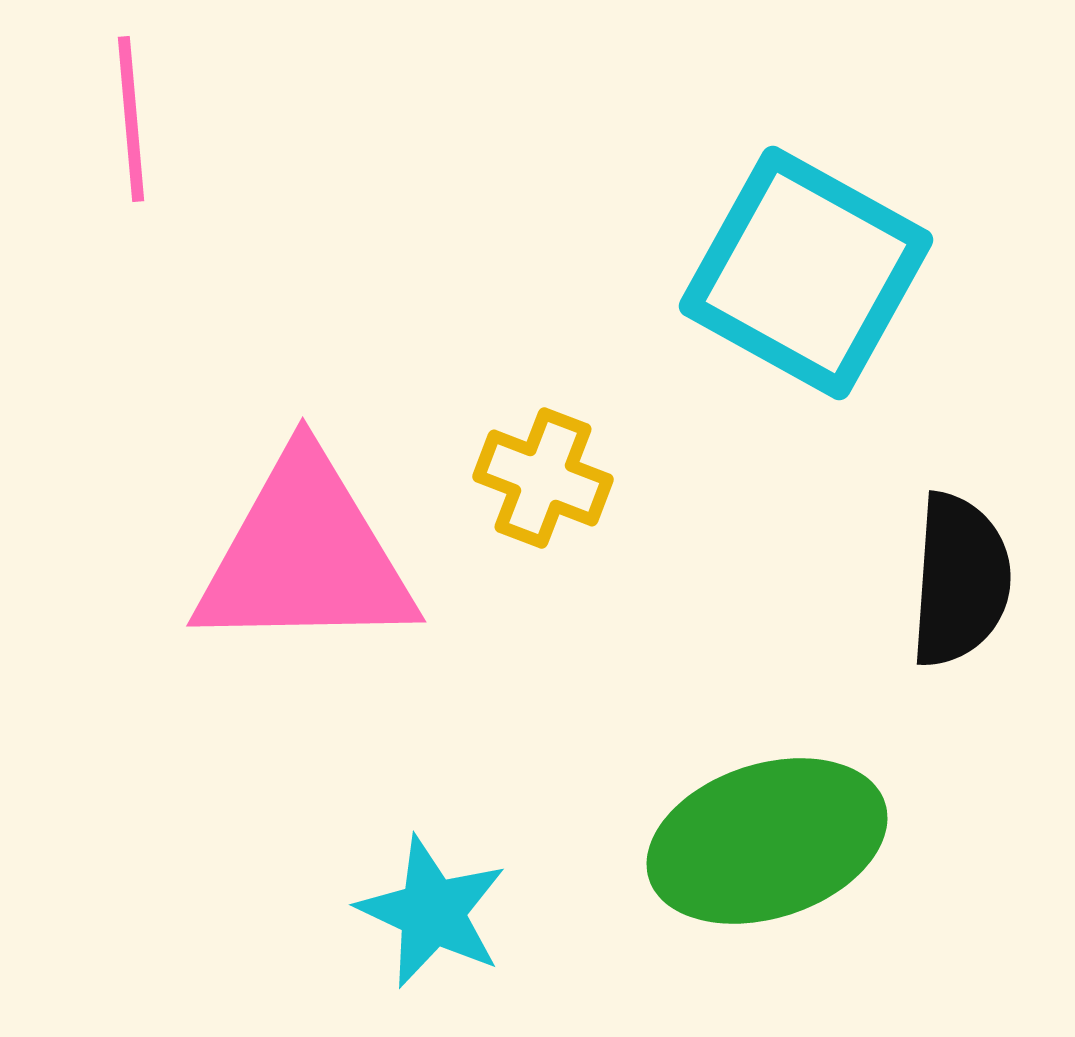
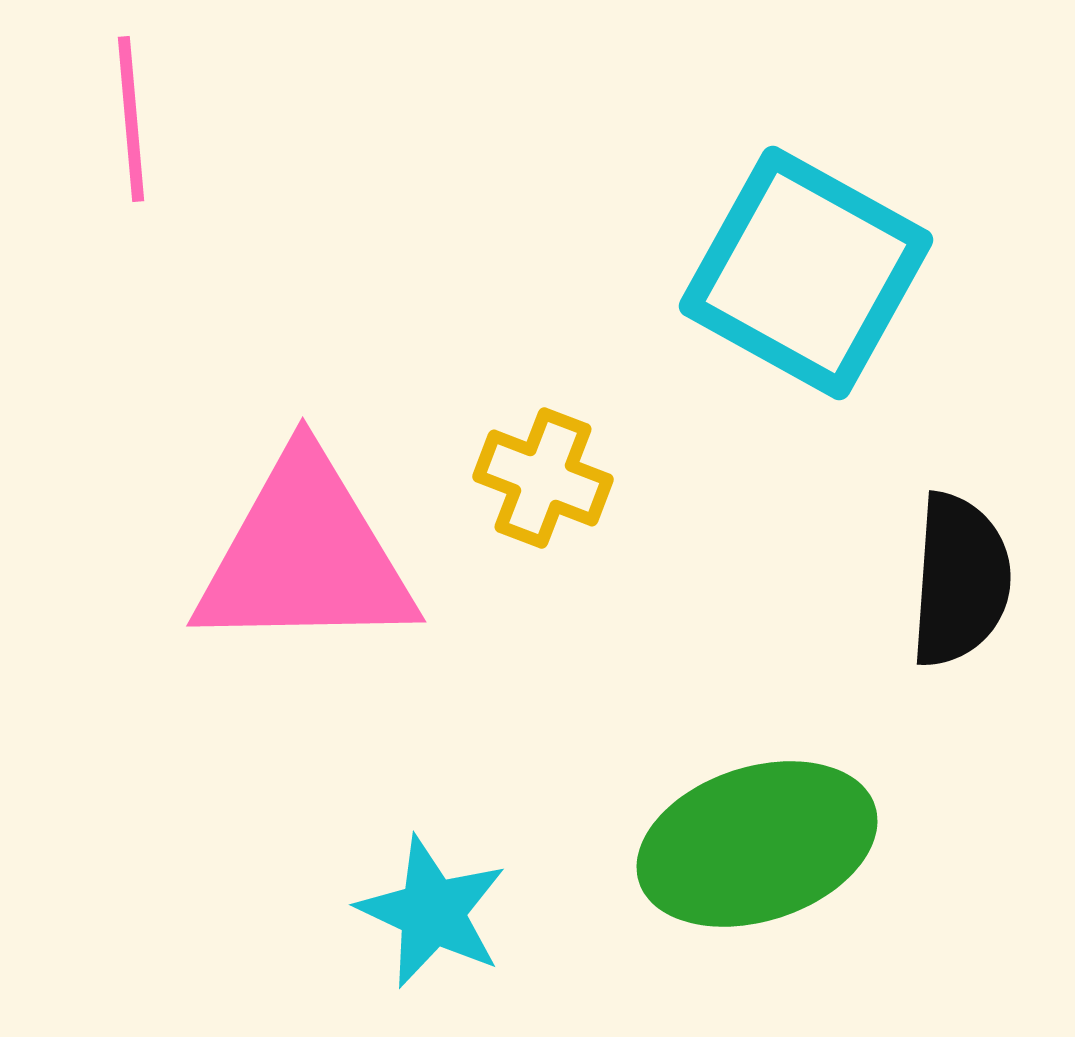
green ellipse: moved 10 px left, 3 px down
